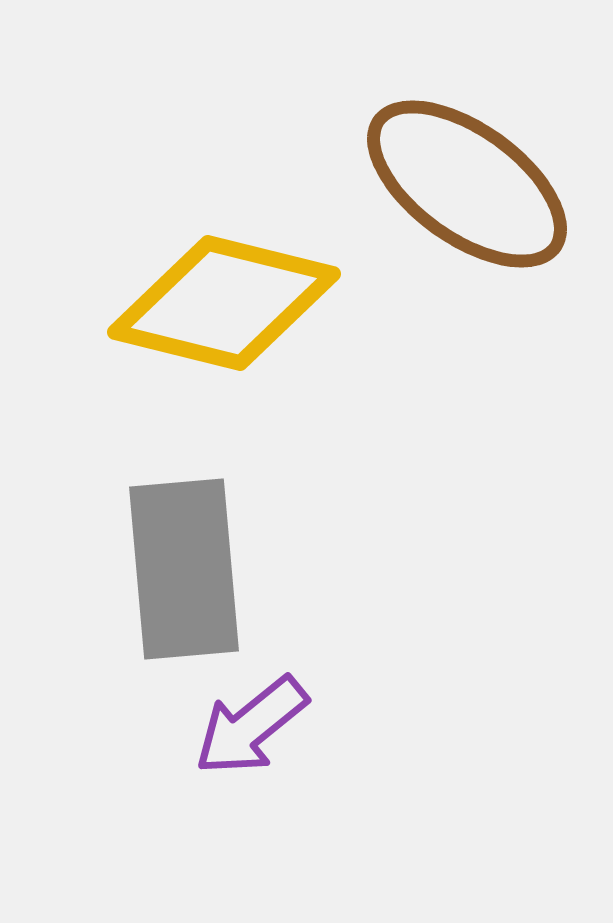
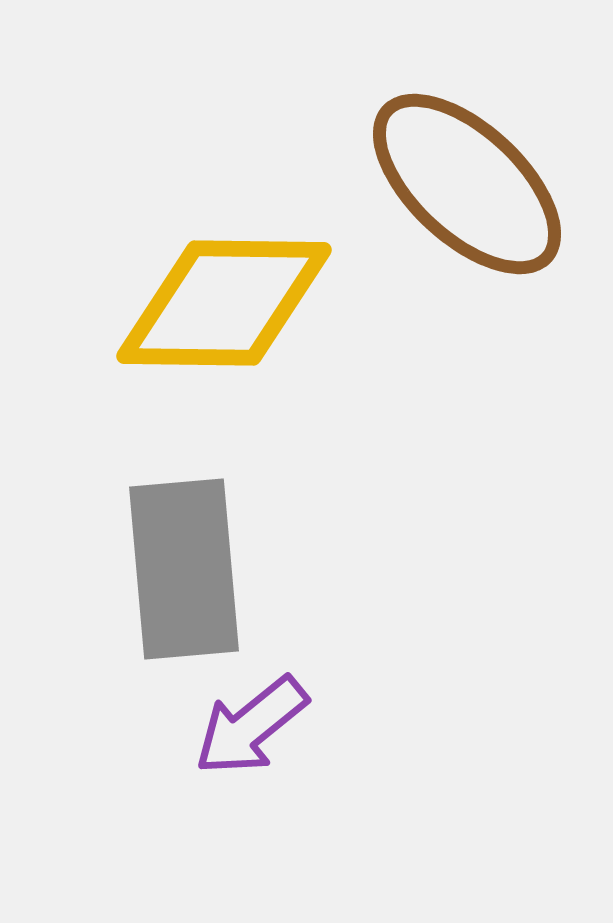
brown ellipse: rotated 7 degrees clockwise
yellow diamond: rotated 13 degrees counterclockwise
